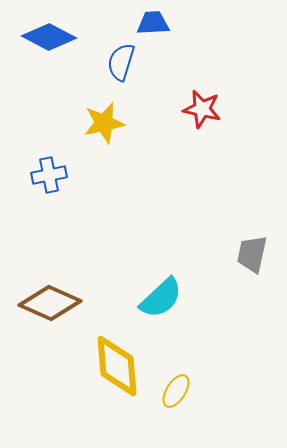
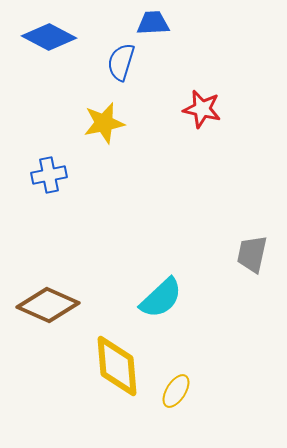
brown diamond: moved 2 px left, 2 px down
